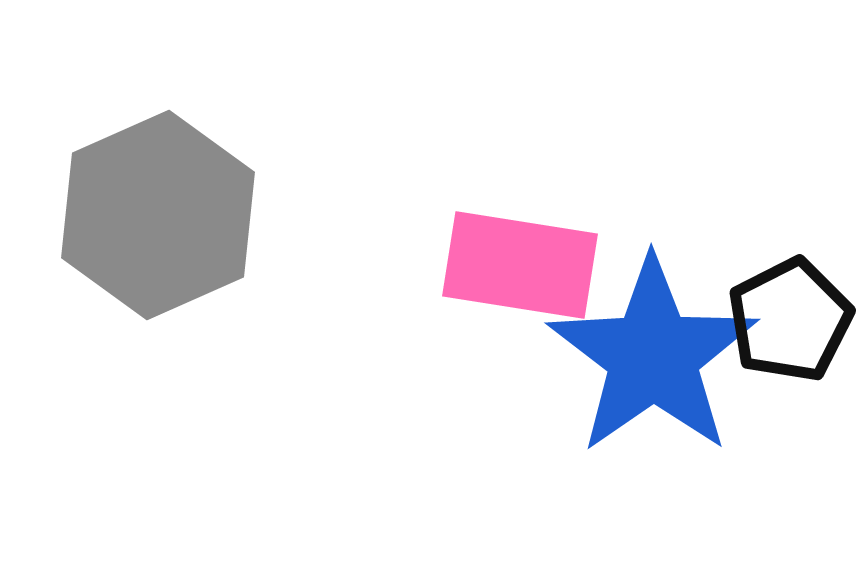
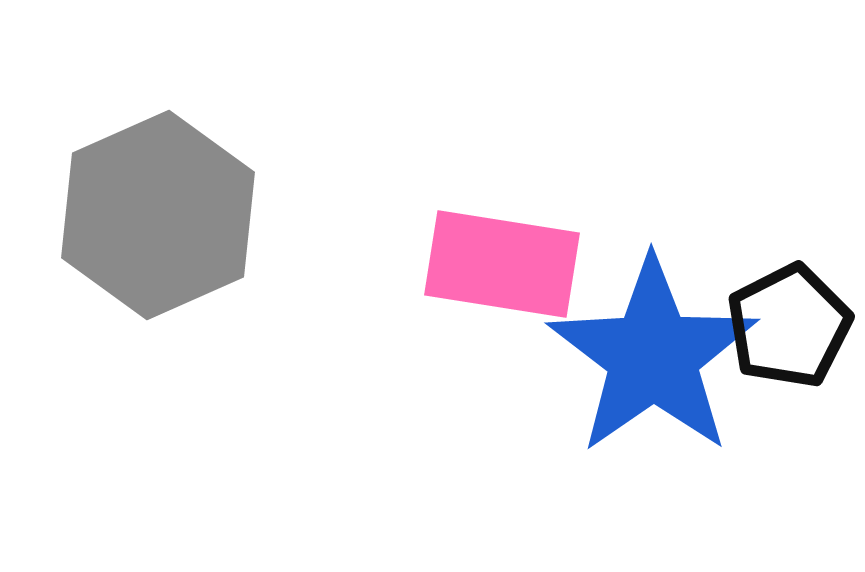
pink rectangle: moved 18 px left, 1 px up
black pentagon: moved 1 px left, 6 px down
